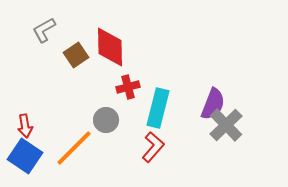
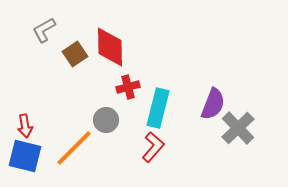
brown square: moved 1 px left, 1 px up
gray cross: moved 12 px right, 3 px down
blue square: rotated 20 degrees counterclockwise
